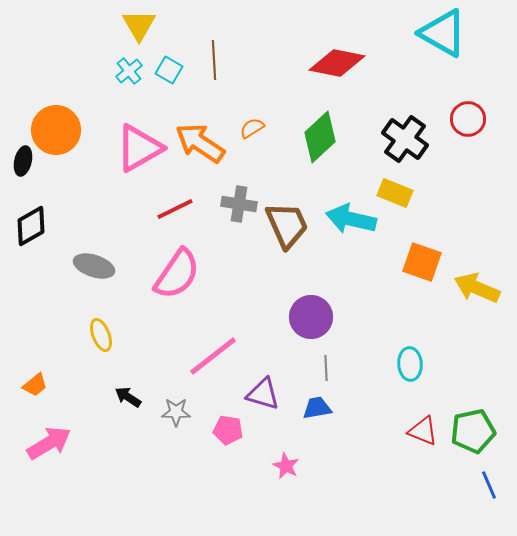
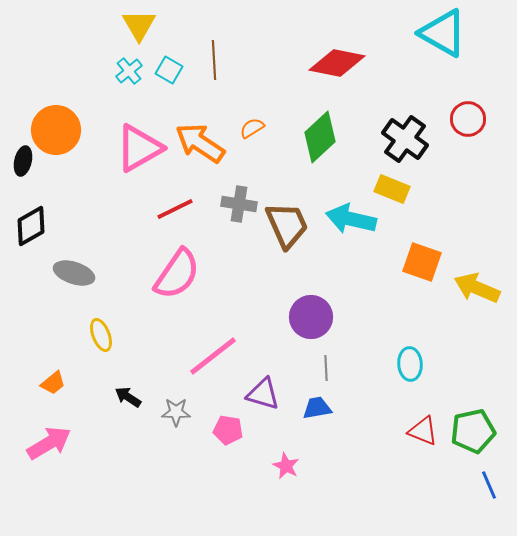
yellow rectangle: moved 3 px left, 4 px up
gray ellipse: moved 20 px left, 7 px down
orange trapezoid: moved 18 px right, 2 px up
